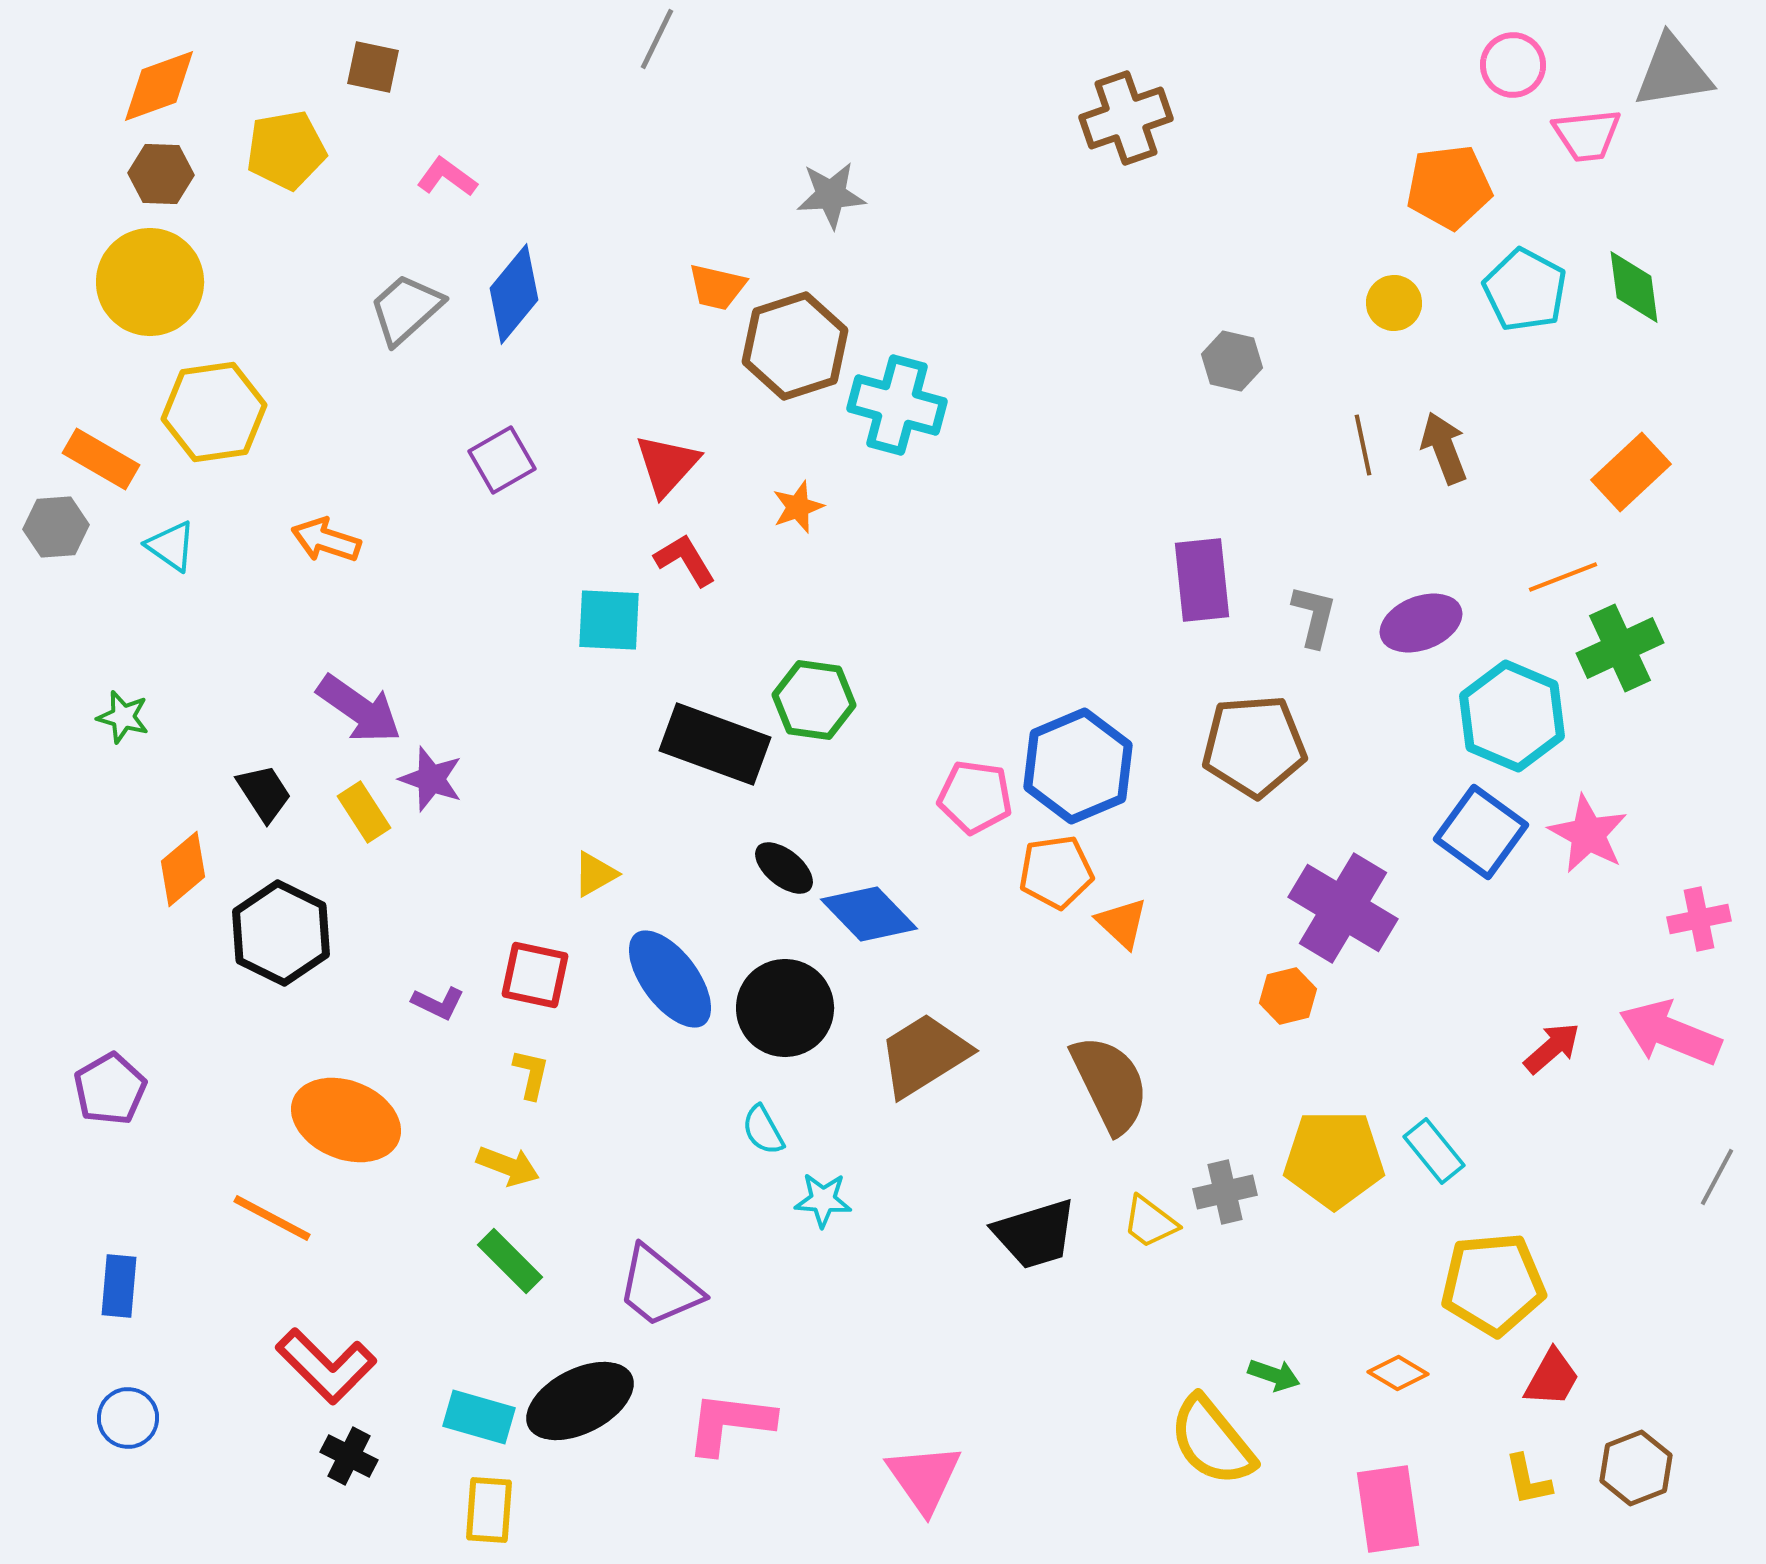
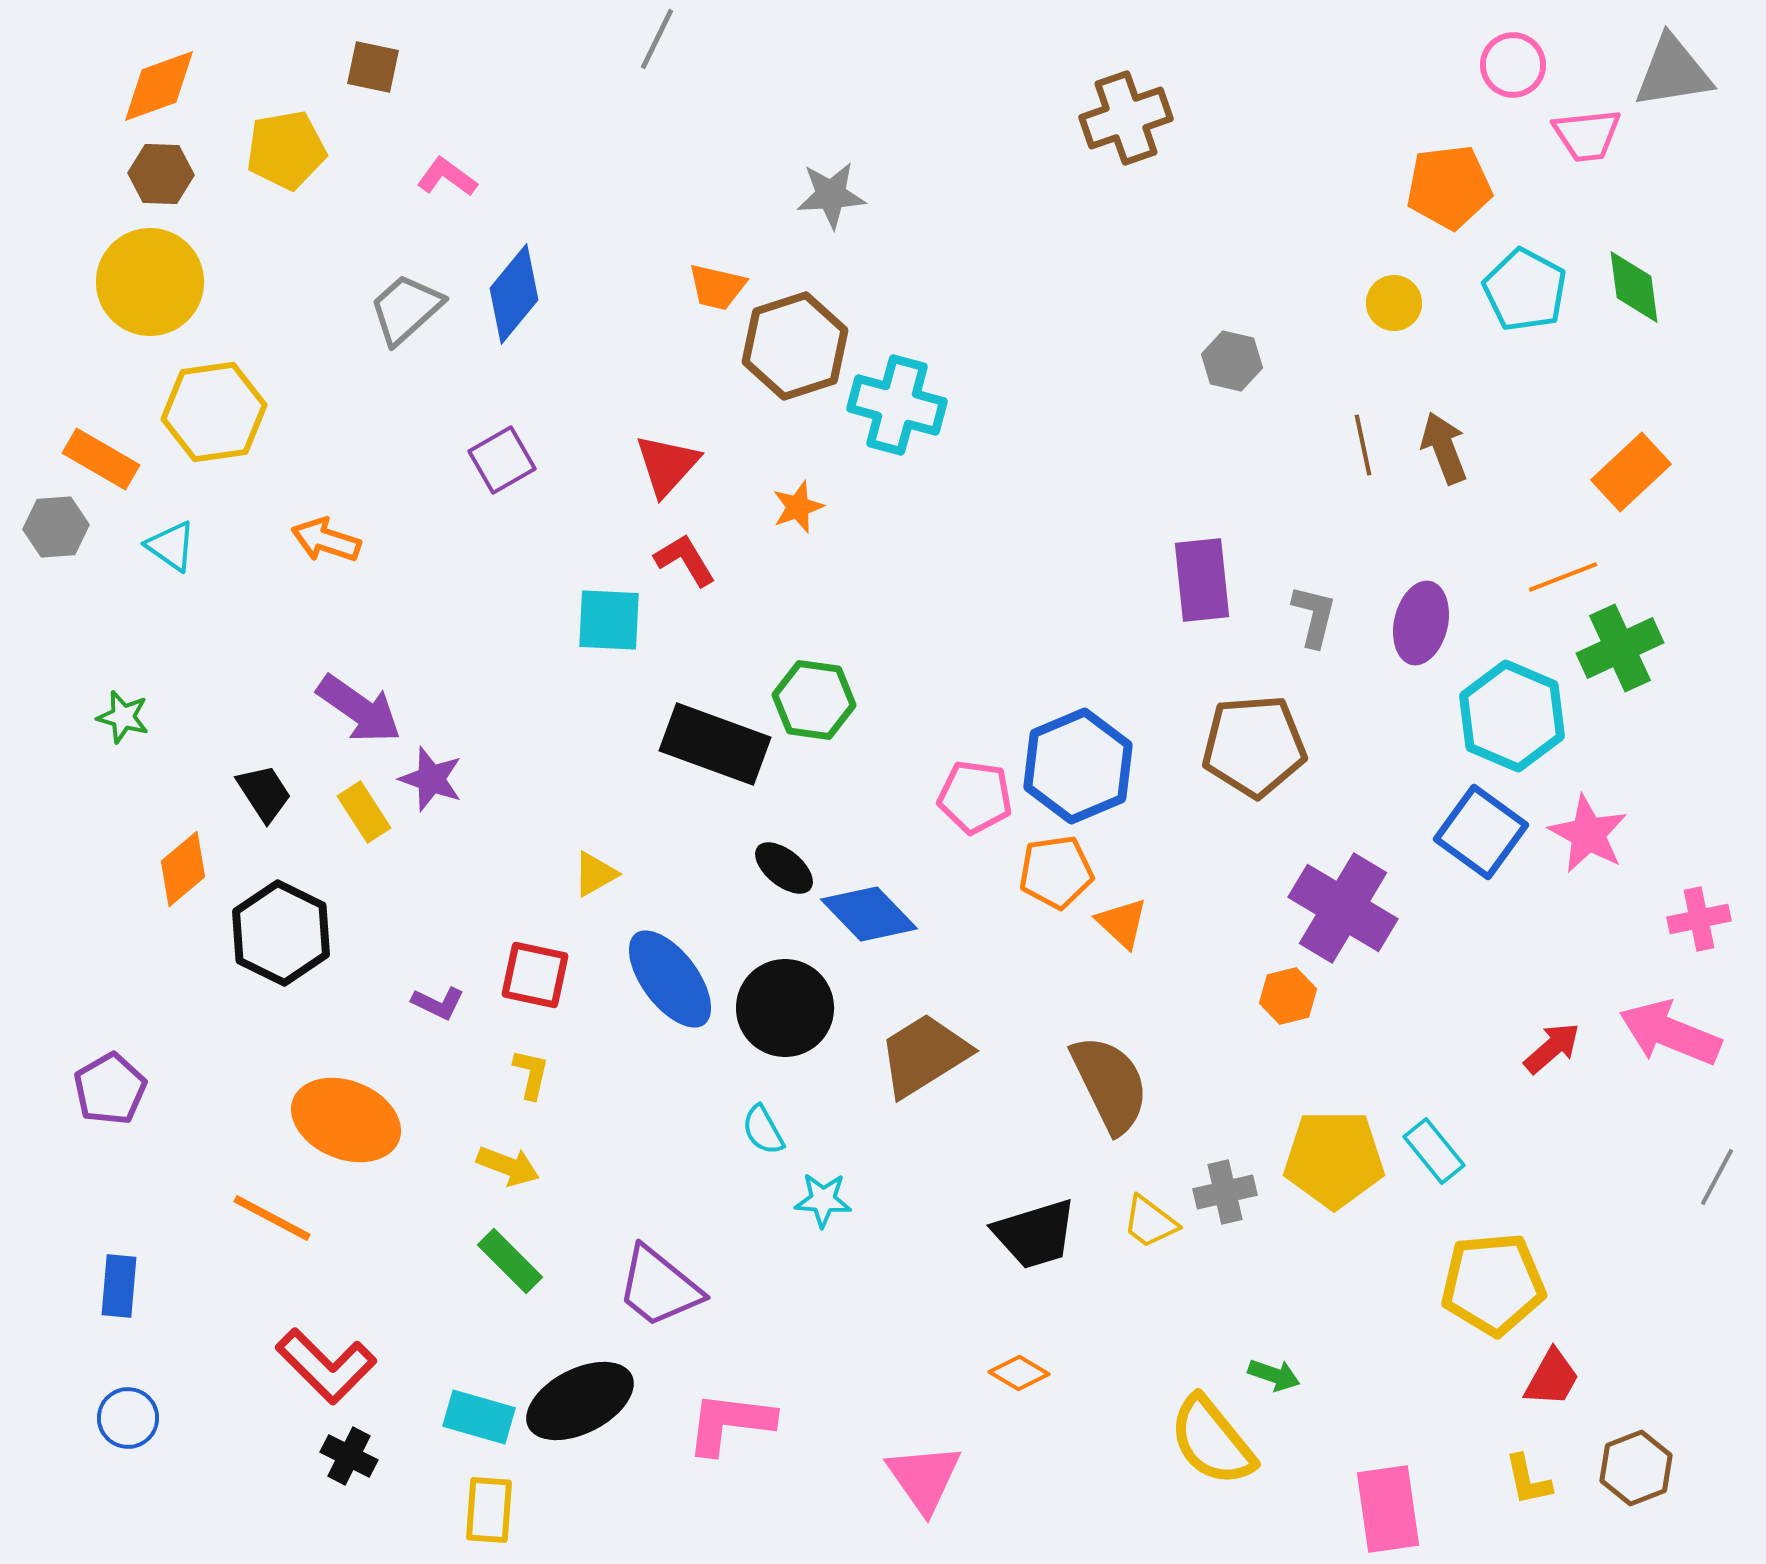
purple ellipse at (1421, 623): rotated 56 degrees counterclockwise
orange diamond at (1398, 1373): moved 379 px left
